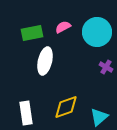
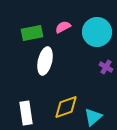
cyan triangle: moved 6 px left
